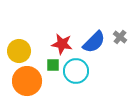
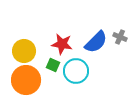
gray cross: rotated 16 degrees counterclockwise
blue semicircle: moved 2 px right
yellow circle: moved 5 px right
green square: rotated 24 degrees clockwise
orange circle: moved 1 px left, 1 px up
